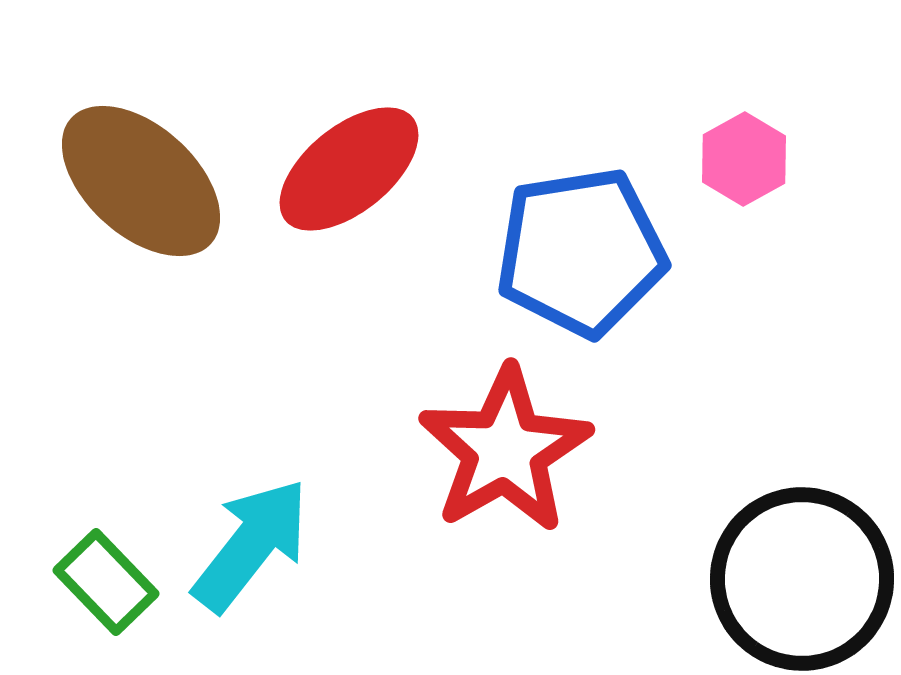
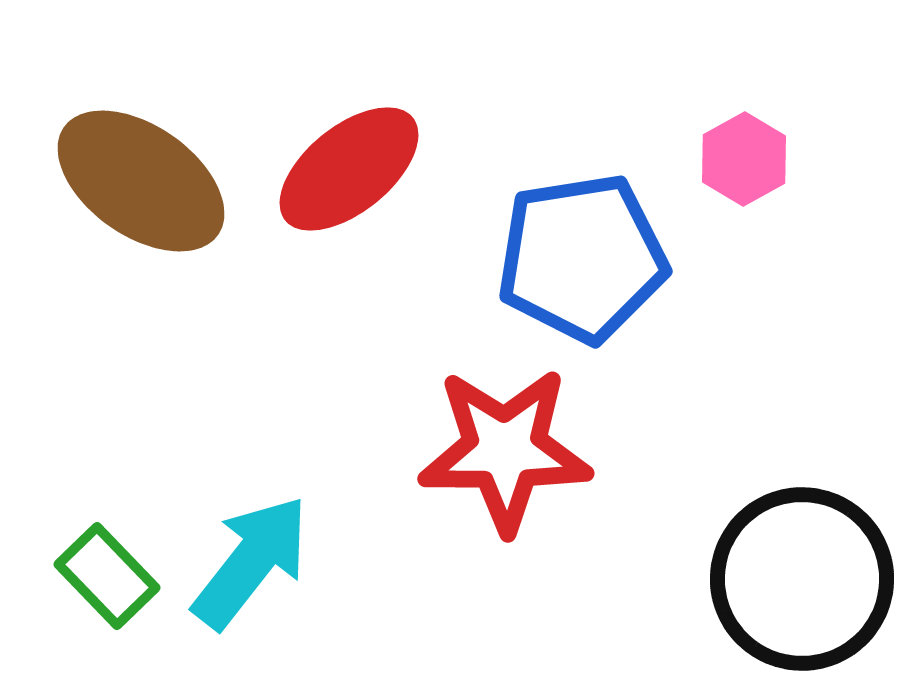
brown ellipse: rotated 7 degrees counterclockwise
blue pentagon: moved 1 px right, 6 px down
red star: rotated 30 degrees clockwise
cyan arrow: moved 17 px down
green rectangle: moved 1 px right, 6 px up
